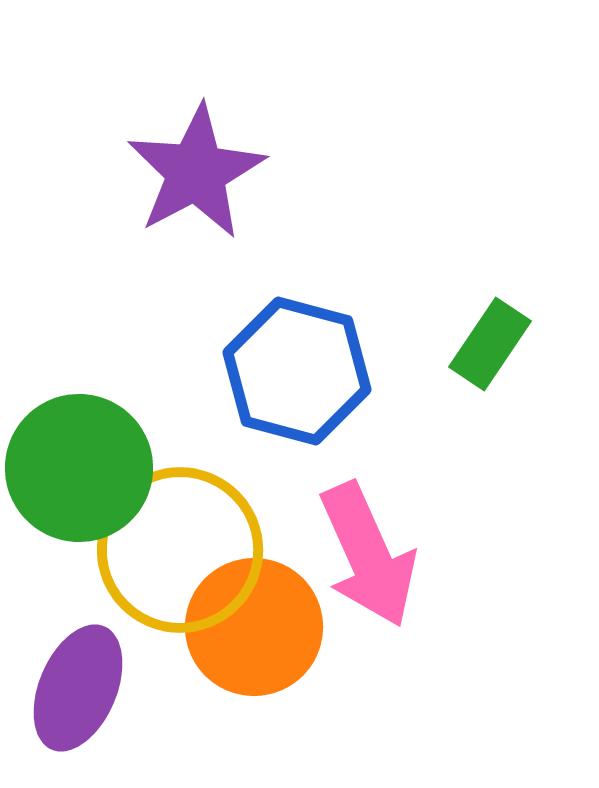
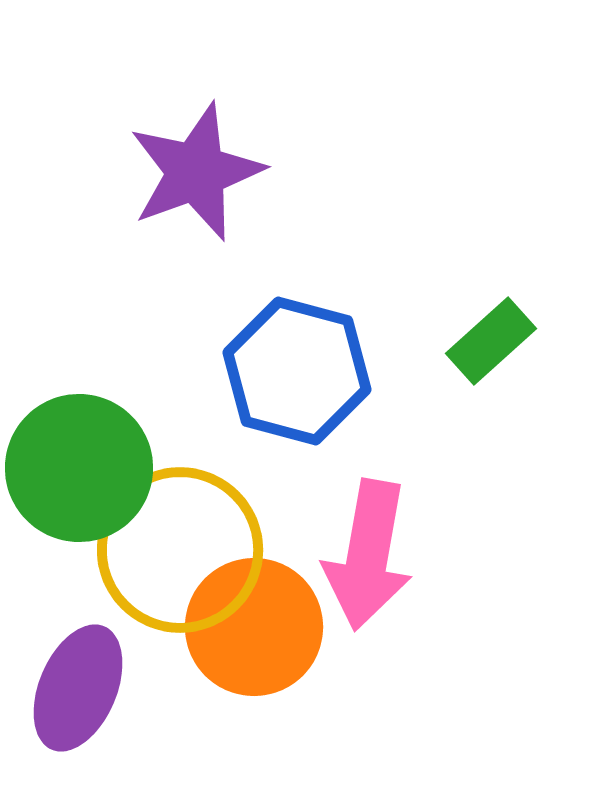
purple star: rotated 8 degrees clockwise
green rectangle: moved 1 px right, 3 px up; rotated 14 degrees clockwise
pink arrow: rotated 34 degrees clockwise
